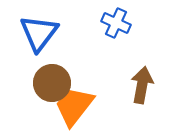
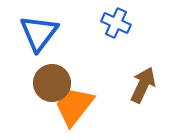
brown arrow: moved 1 px right; rotated 15 degrees clockwise
